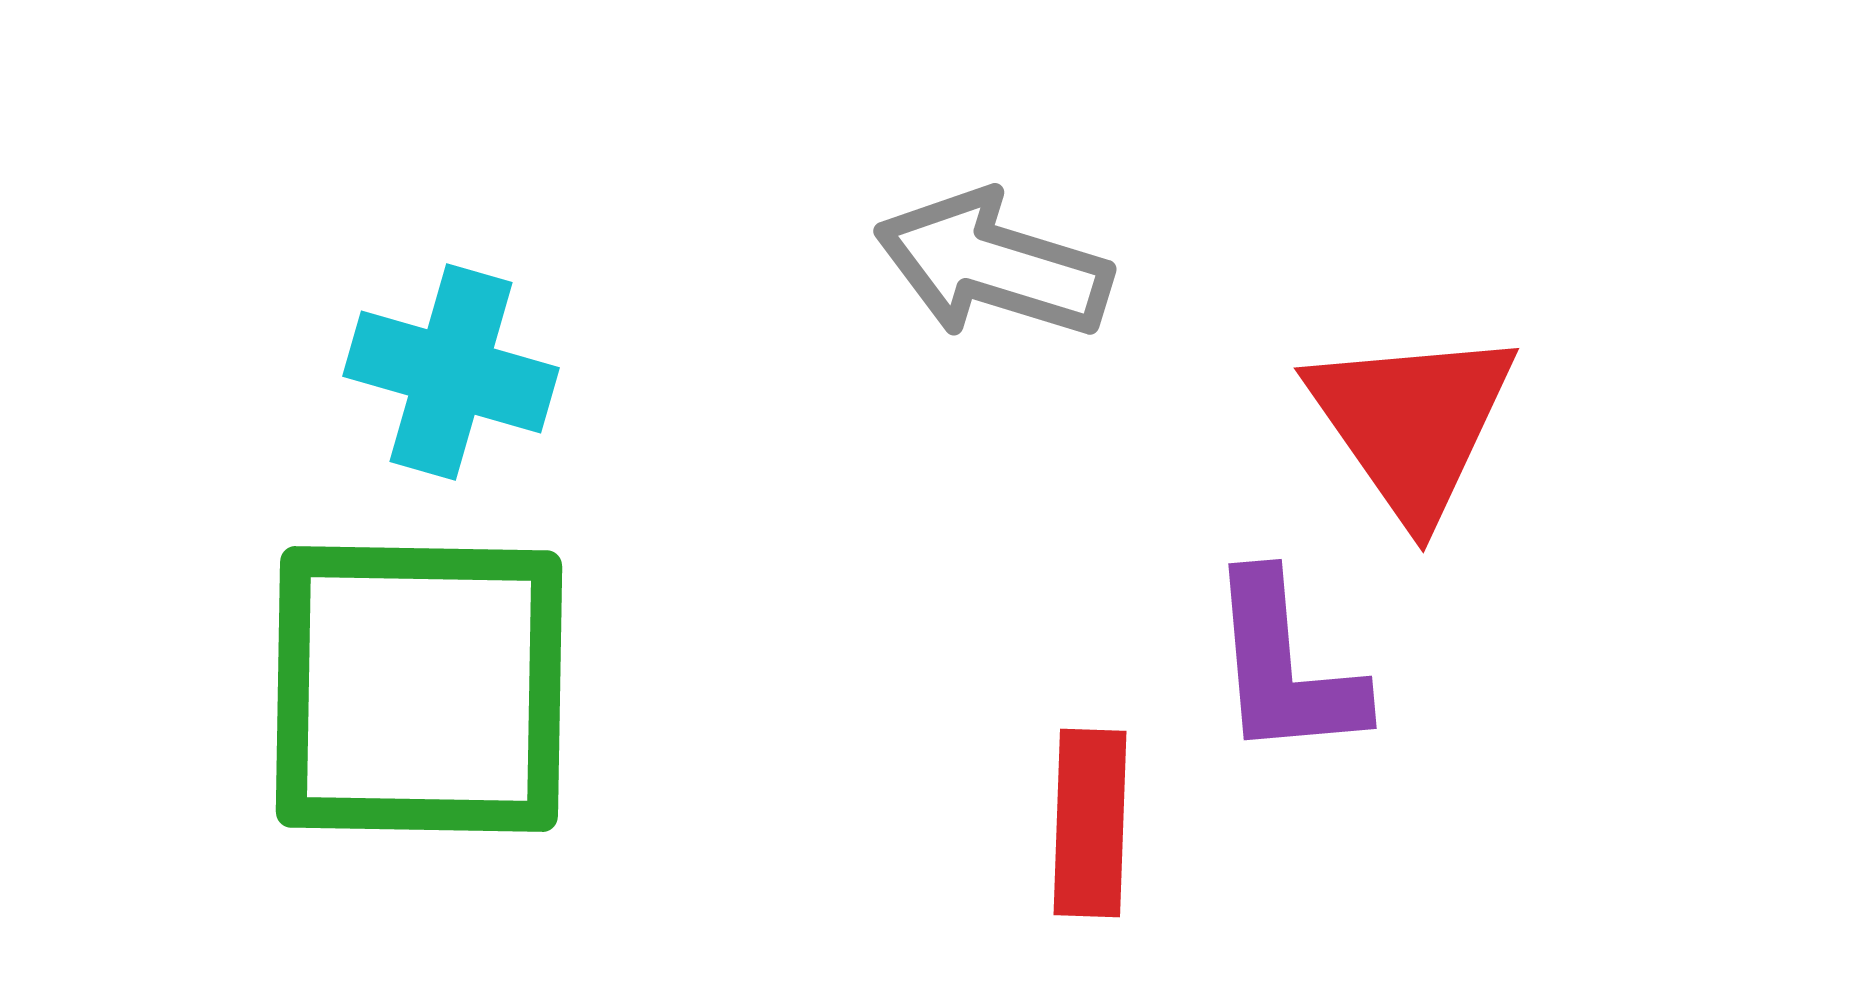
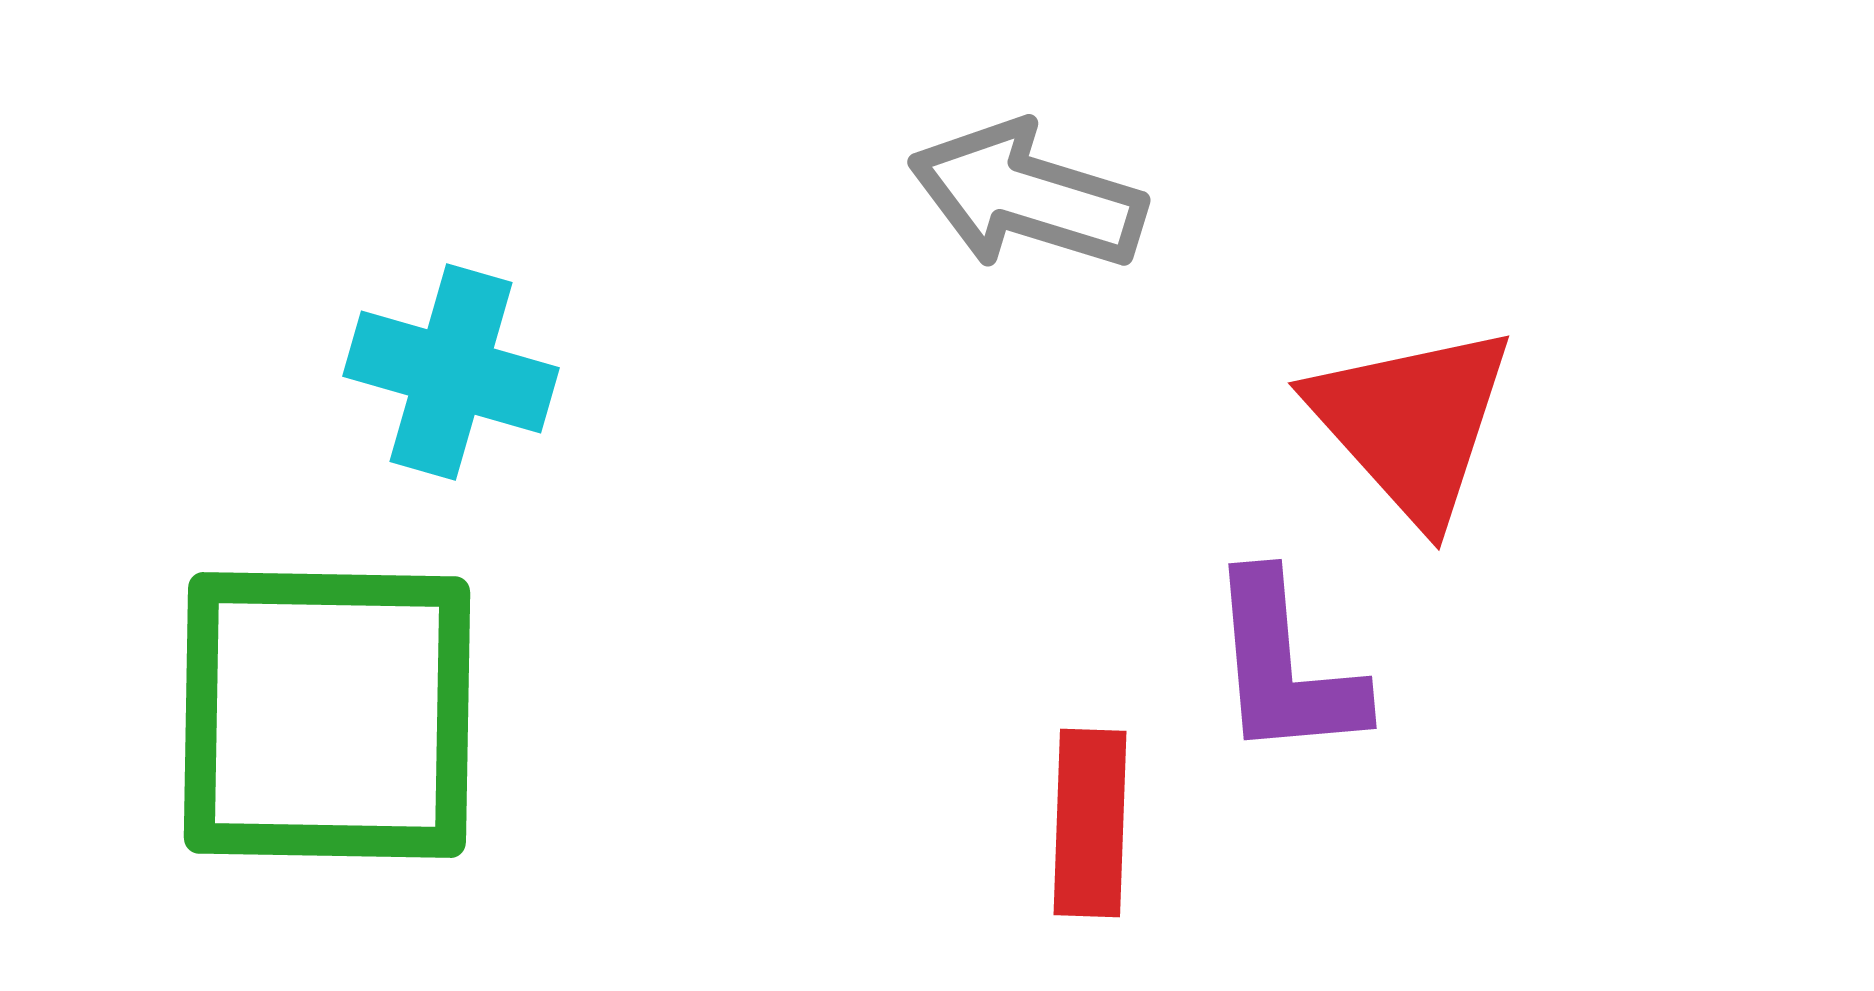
gray arrow: moved 34 px right, 69 px up
red triangle: rotated 7 degrees counterclockwise
green square: moved 92 px left, 26 px down
